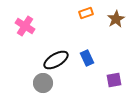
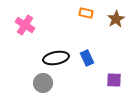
orange rectangle: rotated 32 degrees clockwise
pink cross: moved 1 px up
black ellipse: moved 2 px up; rotated 20 degrees clockwise
purple square: rotated 14 degrees clockwise
